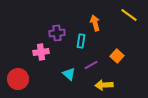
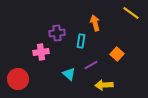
yellow line: moved 2 px right, 2 px up
orange square: moved 2 px up
